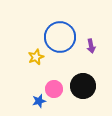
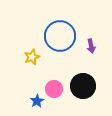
blue circle: moved 1 px up
yellow star: moved 4 px left
blue star: moved 2 px left; rotated 16 degrees counterclockwise
